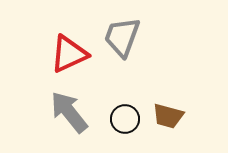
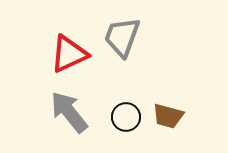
black circle: moved 1 px right, 2 px up
